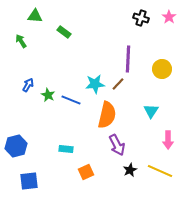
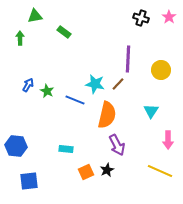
green triangle: rotated 14 degrees counterclockwise
green arrow: moved 1 px left, 3 px up; rotated 32 degrees clockwise
yellow circle: moved 1 px left, 1 px down
cyan star: rotated 18 degrees clockwise
green star: moved 1 px left, 4 px up
blue line: moved 4 px right
blue hexagon: rotated 20 degrees clockwise
black star: moved 23 px left
